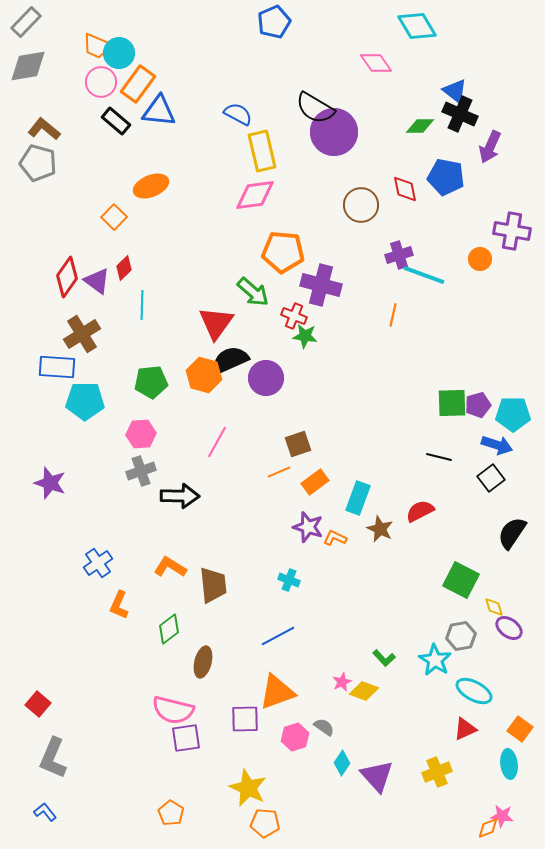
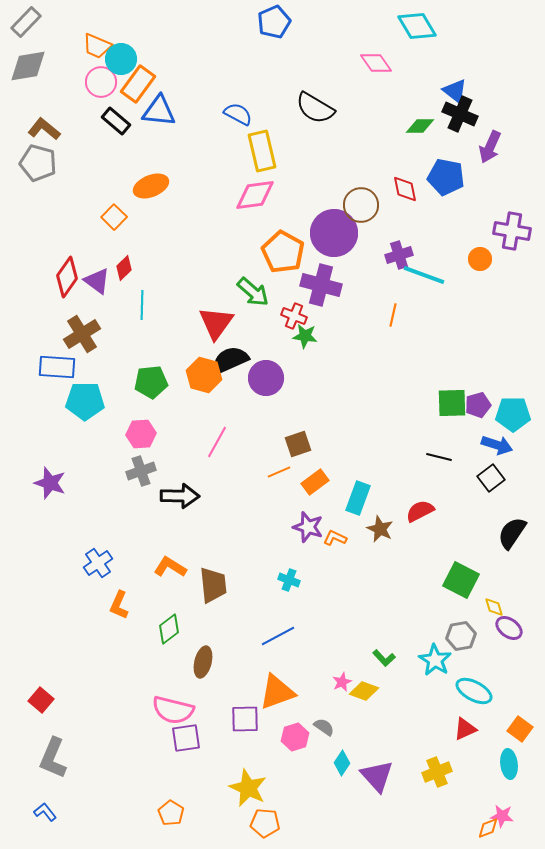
cyan circle at (119, 53): moved 2 px right, 6 px down
purple circle at (334, 132): moved 101 px down
orange pentagon at (283, 252): rotated 24 degrees clockwise
red square at (38, 704): moved 3 px right, 4 px up
